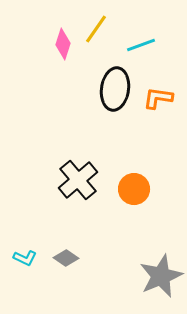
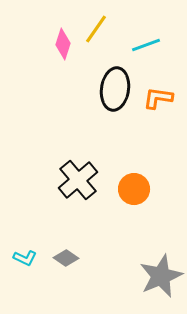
cyan line: moved 5 px right
